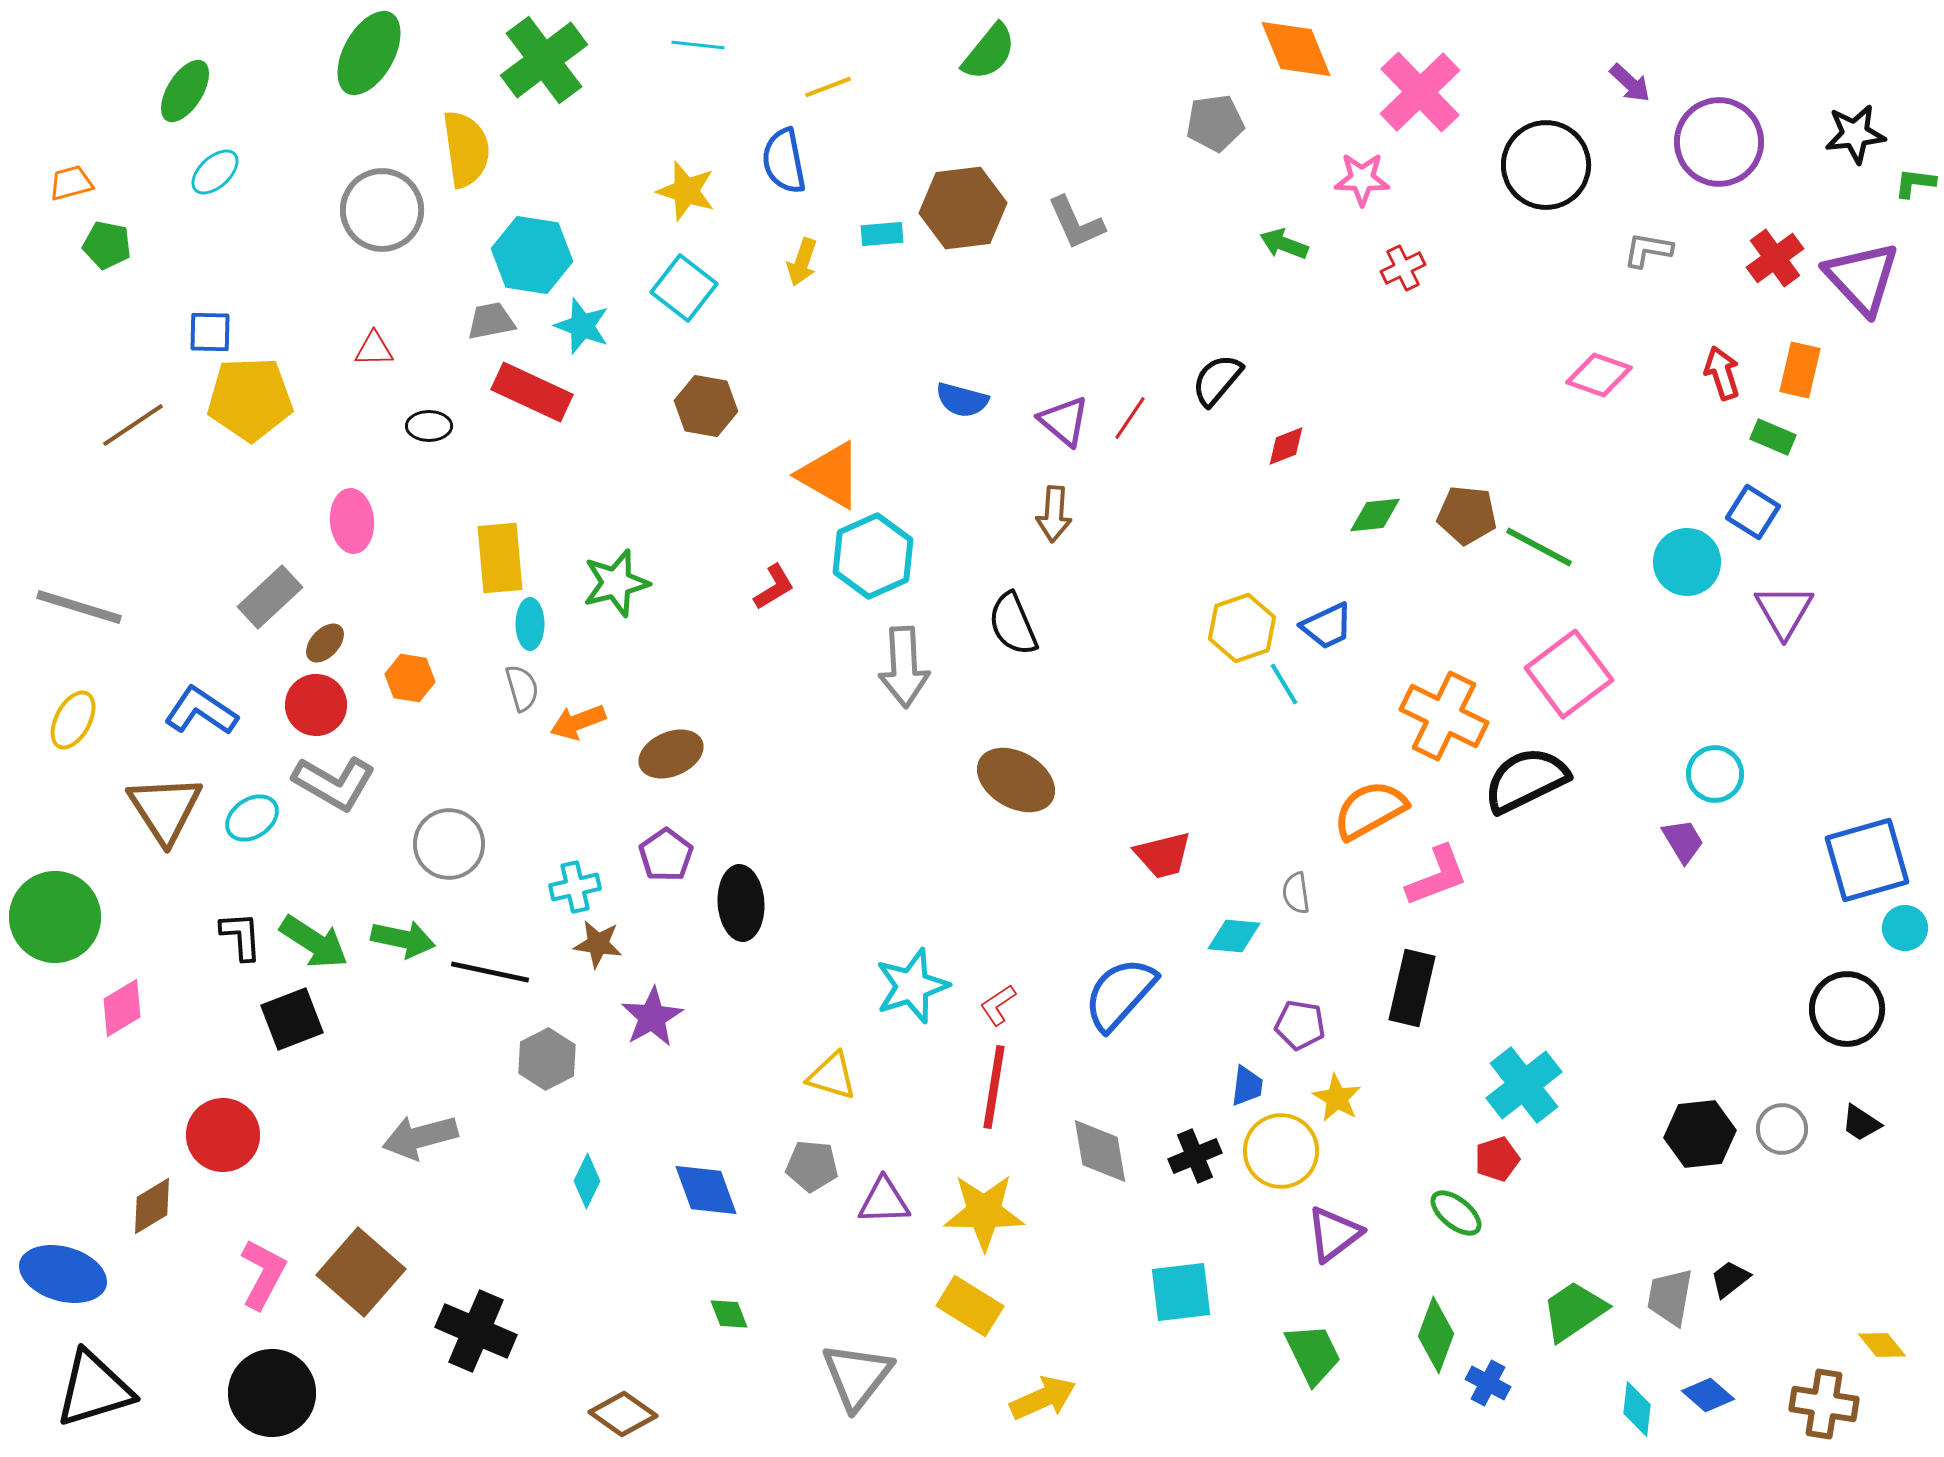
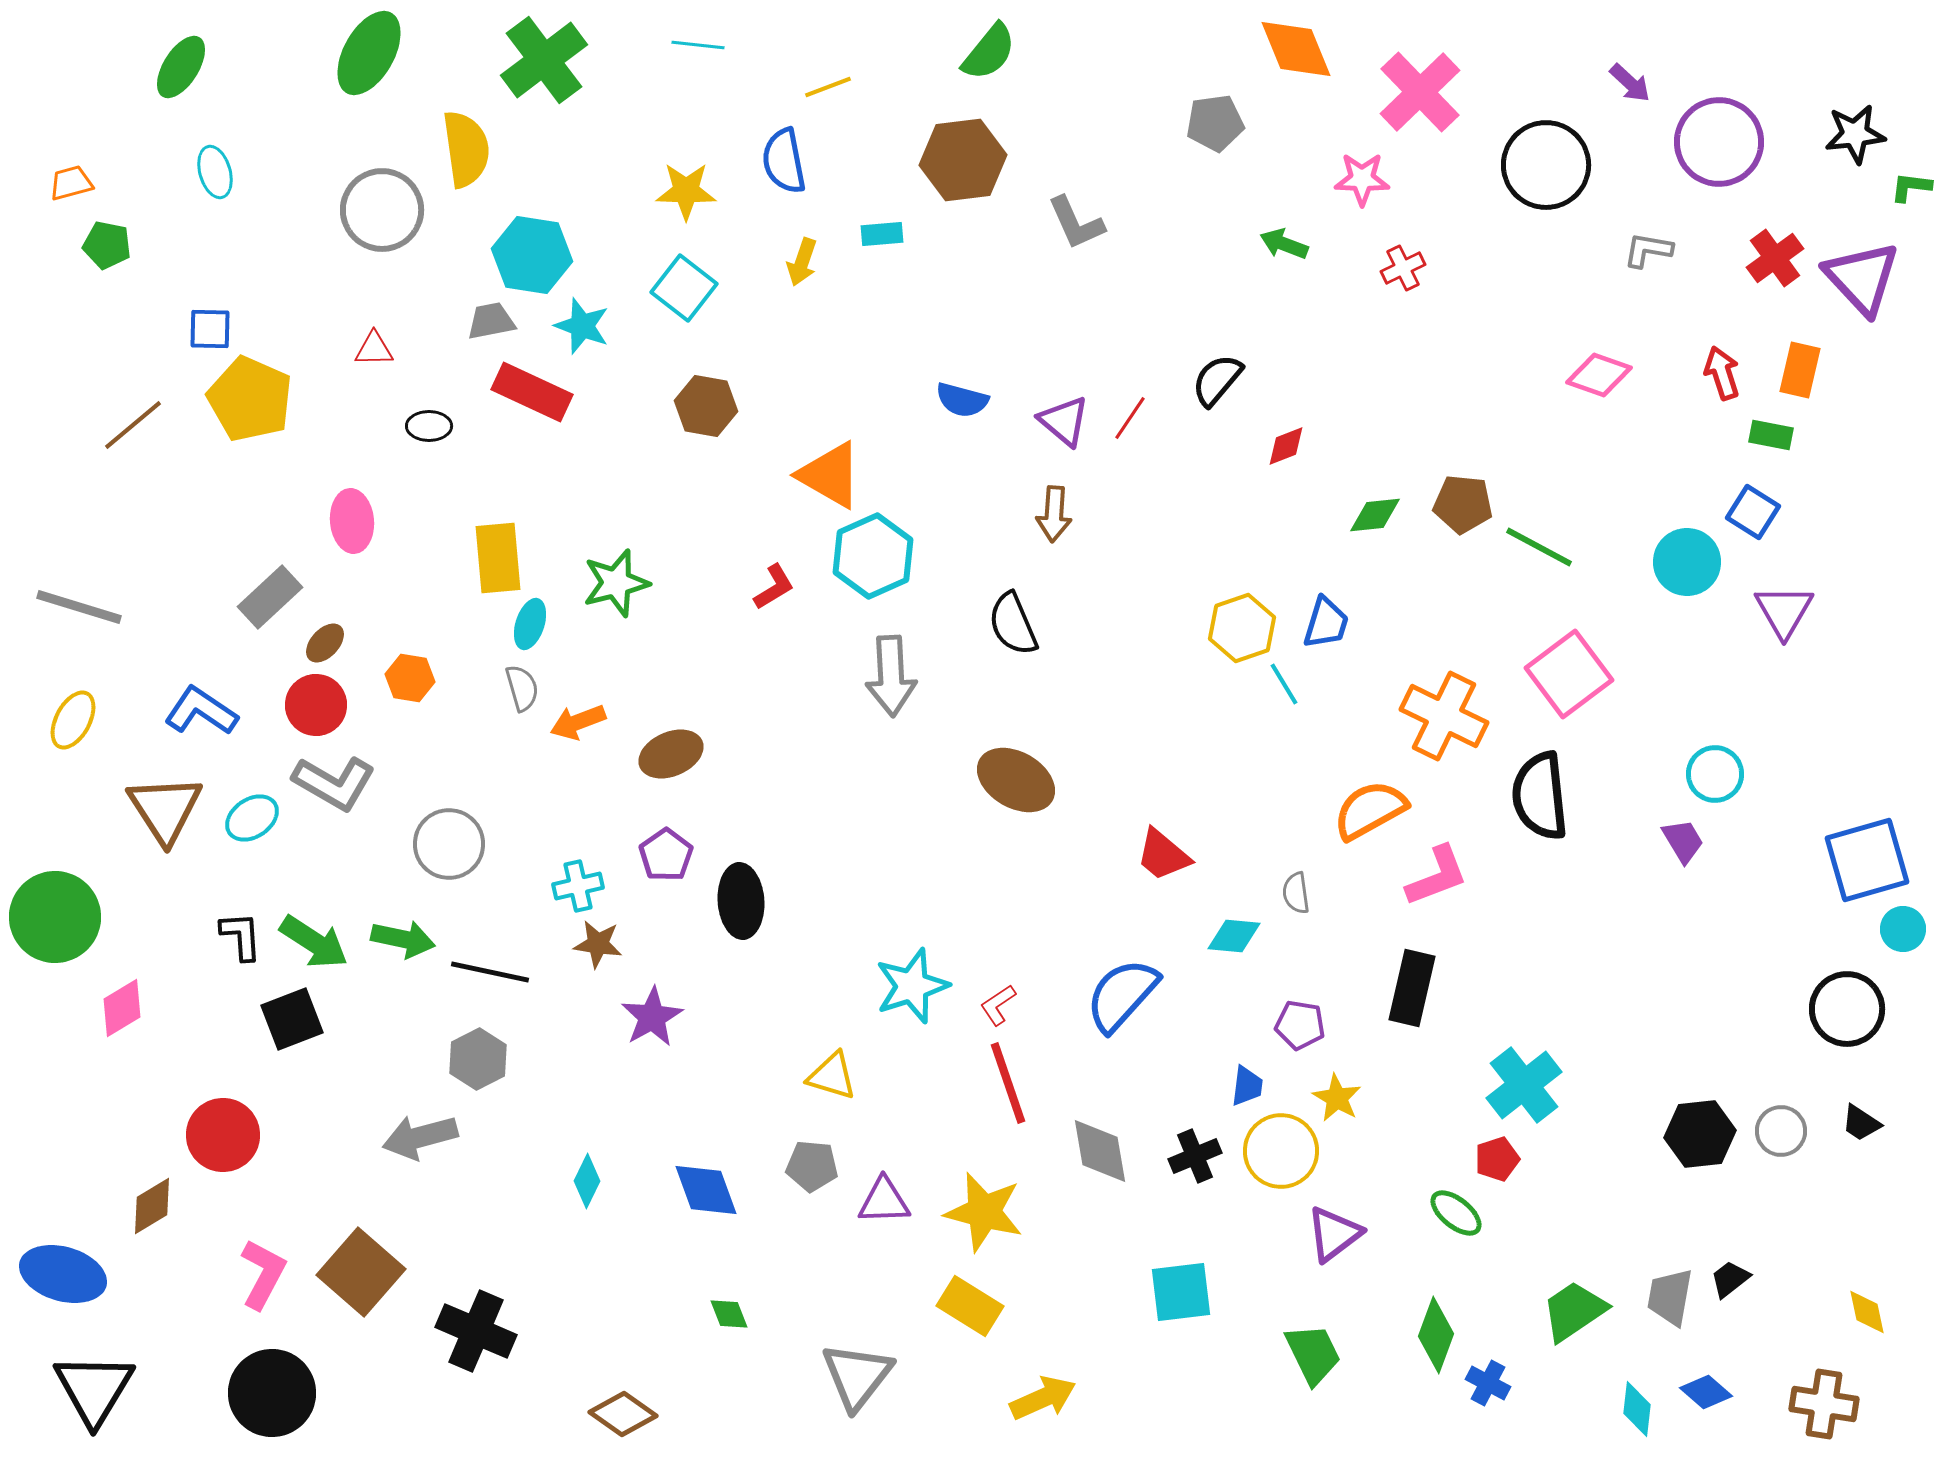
green ellipse at (185, 91): moved 4 px left, 24 px up
cyan ellipse at (215, 172): rotated 63 degrees counterclockwise
green L-shape at (1915, 183): moved 4 px left, 4 px down
yellow star at (686, 191): rotated 16 degrees counterclockwise
brown hexagon at (963, 208): moved 48 px up
blue square at (210, 332): moved 3 px up
yellow pentagon at (250, 399): rotated 26 degrees clockwise
brown line at (133, 425): rotated 6 degrees counterclockwise
green rectangle at (1773, 437): moved 2 px left, 2 px up; rotated 12 degrees counterclockwise
brown pentagon at (1467, 515): moved 4 px left, 11 px up
yellow rectangle at (500, 558): moved 2 px left
cyan ellipse at (530, 624): rotated 18 degrees clockwise
blue trapezoid at (1327, 626): moved 1 px left, 3 px up; rotated 48 degrees counterclockwise
gray arrow at (904, 667): moved 13 px left, 9 px down
black semicircle at (1526, 780): moved 14 px right, 16 px down; rotated 70 degrees counterclockwise
red trapezoid at (1163, 855): rotated 54 degrees clockwise
cyan cross at (575, 887): moved 3 px right, 1 px up
black ellipse at (741, 903): moved 2 px up
cyan circle at (1905, 928): moved 2 px left, 1 px down
blue semicircle at (1120, 994): moved 2 px right, 1 px down
gray hexagon at (547, 1059): moved 69 px left
red line at (994, 1087): moved 14 px right, 4 px up; rotated 28 degrees counterclockwise
gray circle at (1782, 1129): moved 1 px left, 2 px down
yellow star at (984, 1212): rotated 14 degrees clockwise
yellow diamond at (1882, 1345): moved 15 px left, 33 px up; rotated 27 degrees clockwise
black triangle at (94, 1389): rotated 42 degrees counterclockwise
blue diamond at (1708, 1395): moved 2 px left, 3 px up
